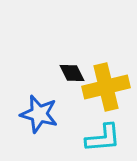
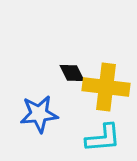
yellow cross: rotated 21 degrees clockwise
blue star: rotated 21 degrees counterclockwise
